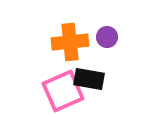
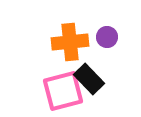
black rectangle: rotated 36 degrees clockwise
pink square: rotated 9 degrees clockwise
